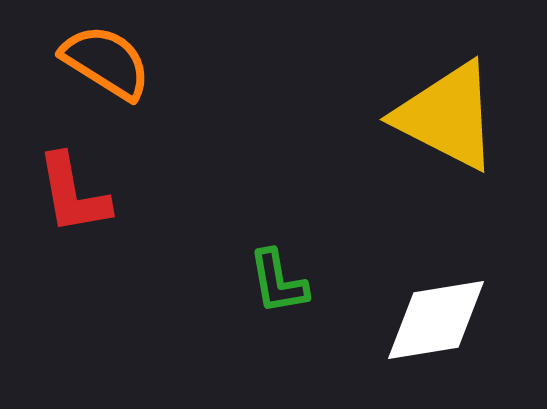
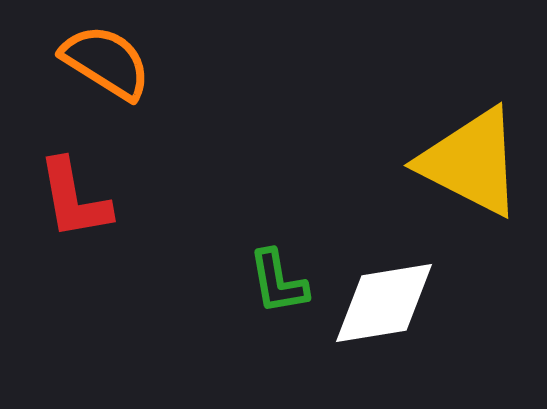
yellow triangle: moved 24 px right, 46 px down
red L-shape: moved 1 px right, 5 px down
white diamond: moved 52 px left, 17 px up
